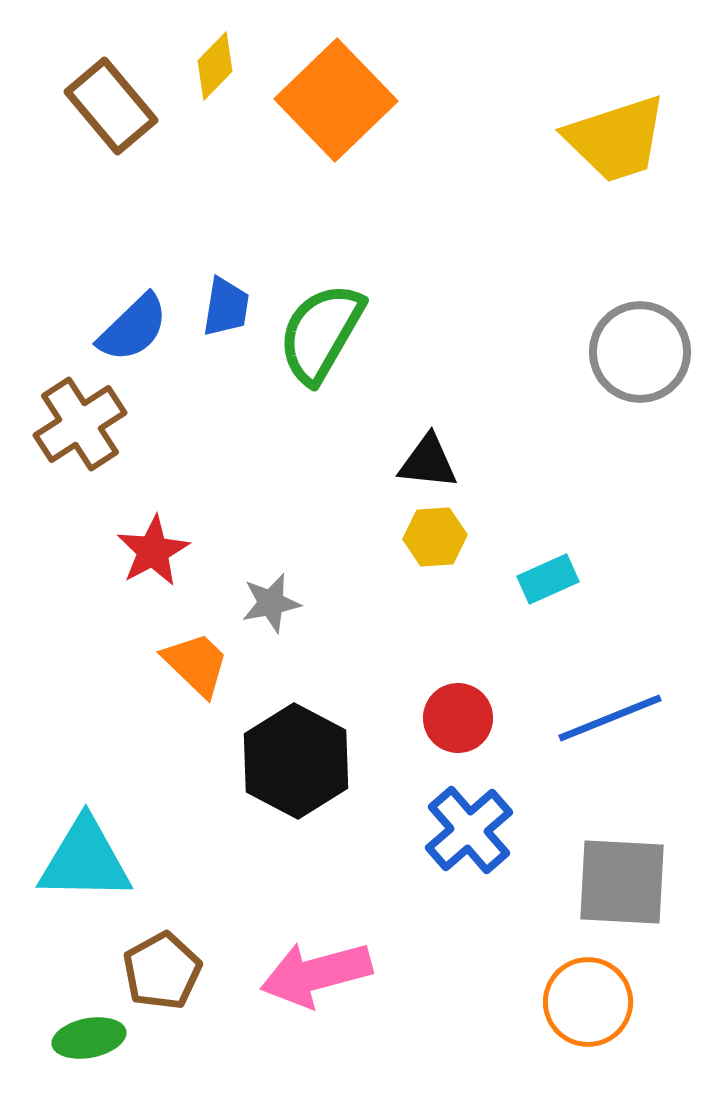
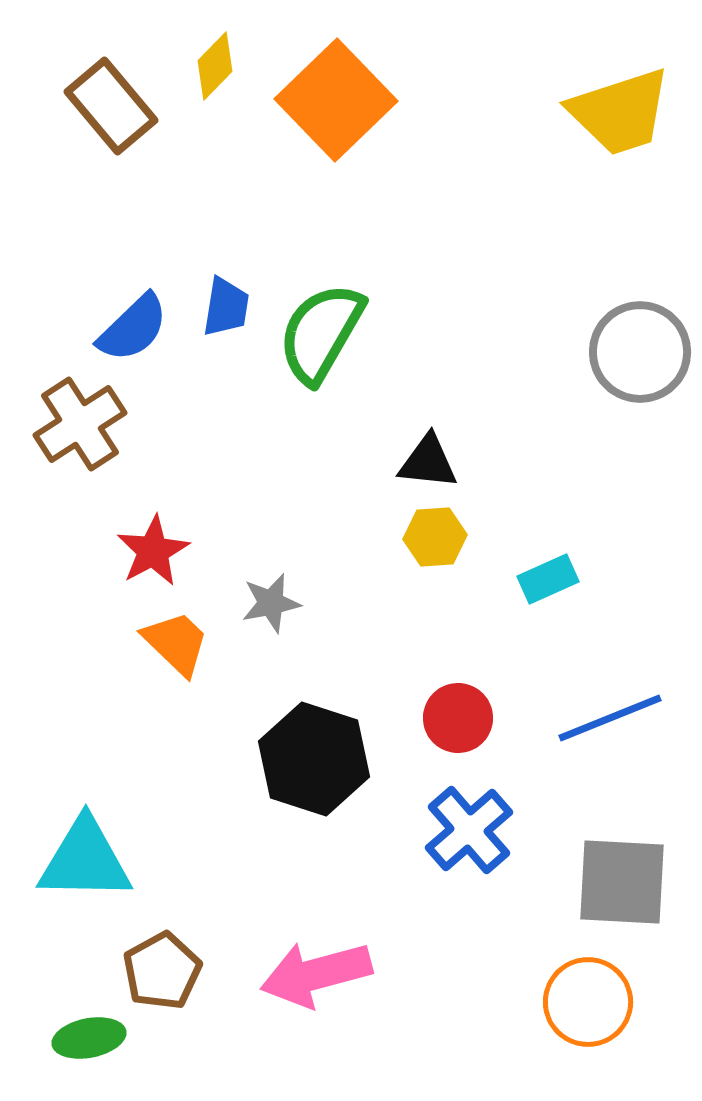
yellow trapezoid: moved 4 px right, 27 px up
orange trapezoid: moved 20 px left, 21 px up
black hexagon: moved 18 px right, 2 px up; rotated 10 degrees counterclockwise
